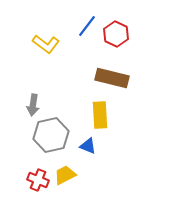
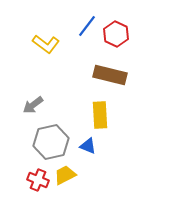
brown rectangle: moved 2 px left, 3 px up
gray arrow: rotated 45 degrees clockwise
gray hexagon: moved 7 px down
